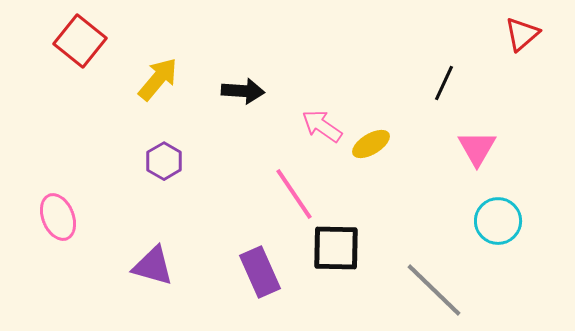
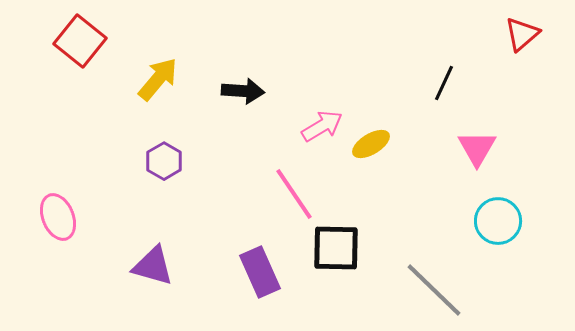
pink arrow: rotated 114 degrees clockwise
